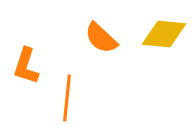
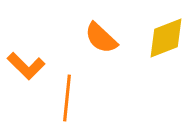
yellow diamond: moved 2 px right, 4 px down; rotated 27 degrees counterclockwise
orange L-shape: rotated 63 degrees counterclockwise
